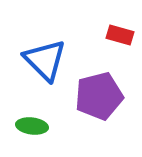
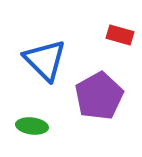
purple pentagon: rotated 15 degrees counterclockwise
